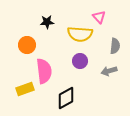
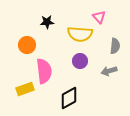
black diamond: moved 3 px right
